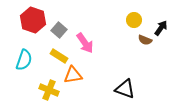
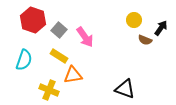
pink arrow: moved 6 px up
